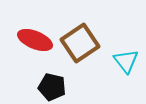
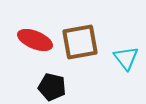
brown square: moved 1 px up; rotated 24 degrees clockwise
cyan triangle: moved 3 px up
